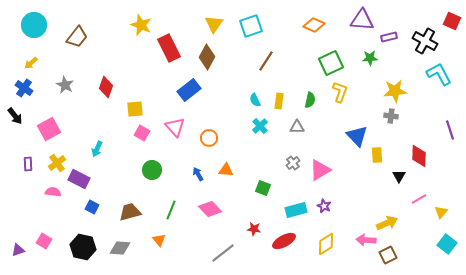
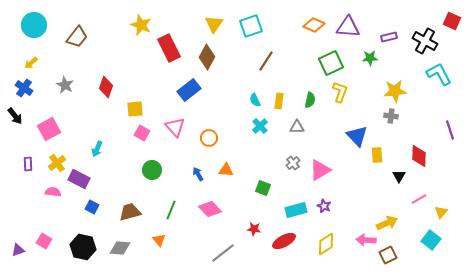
purple triangle at (362, 20): moved 14 px left, 7 px down
cyan square at (447, 244): moved 16 px left, 4 px up
